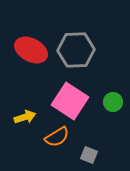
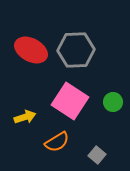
orange semicircle: moved 5 px down
gray square: moved 8 px right; rotated 18 degrees clockwise
